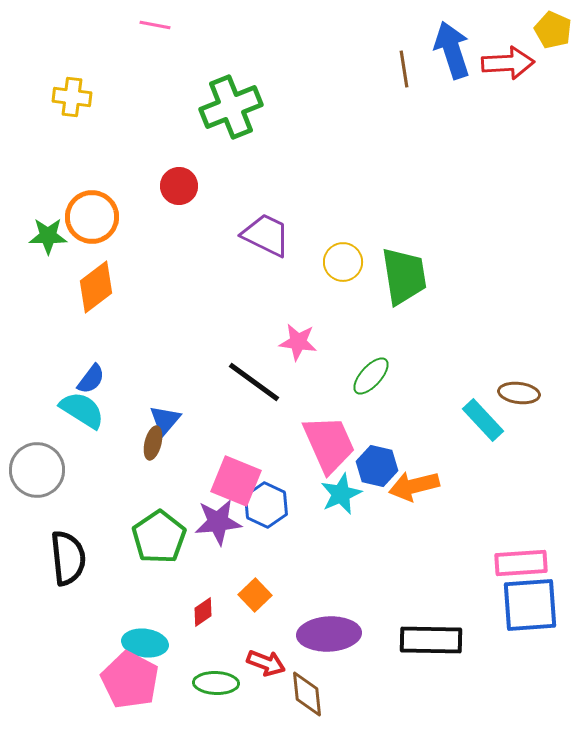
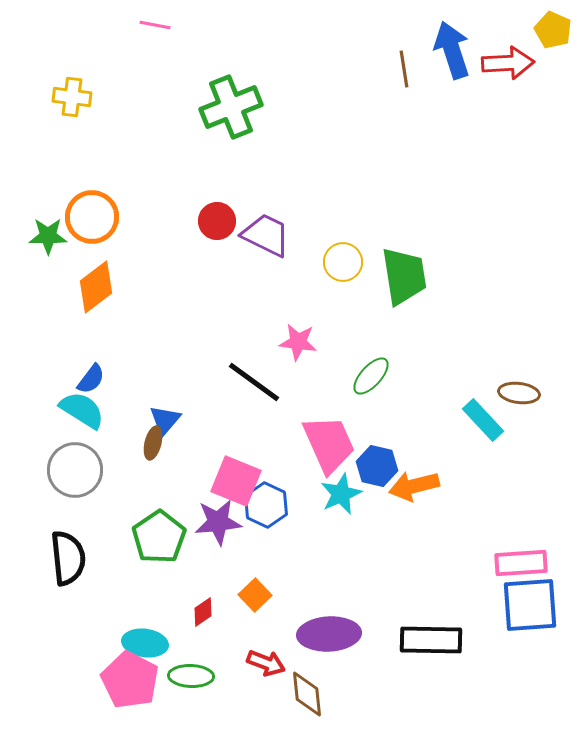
red circle at (179, 186): moved 38 px right, 35 px down
gray circle at (37, 470): moved 38 px right
green ellipse at (216, 683): moved 25 px left, 7 px up
